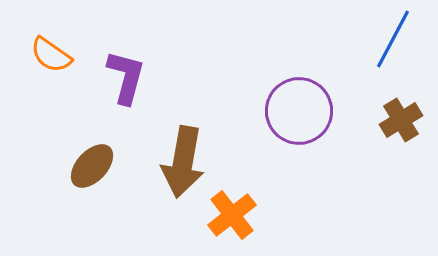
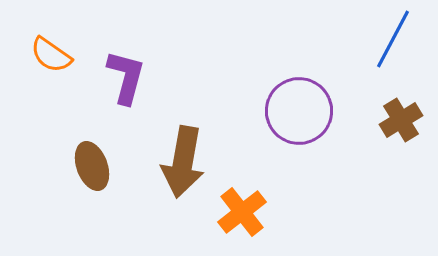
brown ellipse: rotated 63 degrees counterclockwise
orange cross: moved 10 px right, 3 px up
